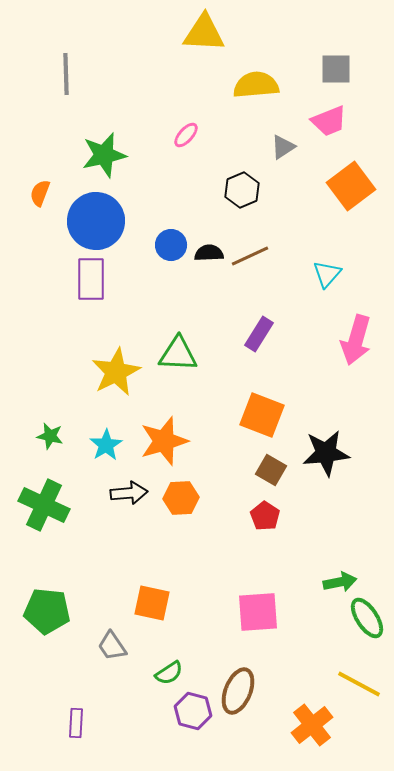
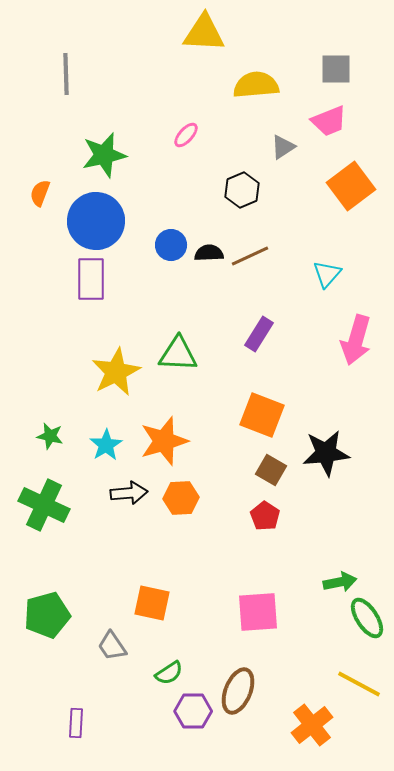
green pentagon at (47, 611): moved 4 px down; rotated 21 degrees counterclockwise
purple hexagon at (193, 711): rotated 15 degrees counterclockwise
